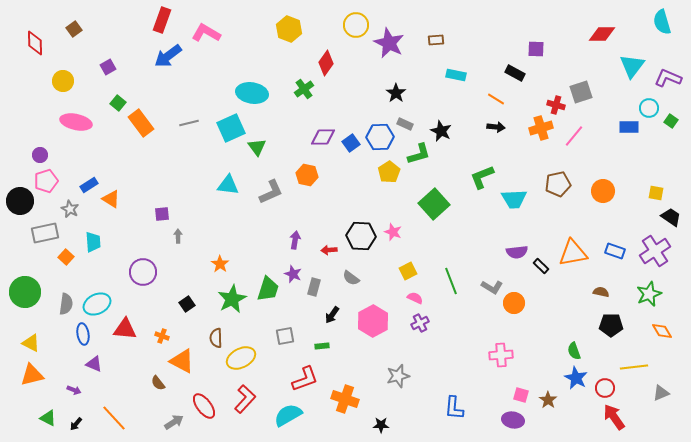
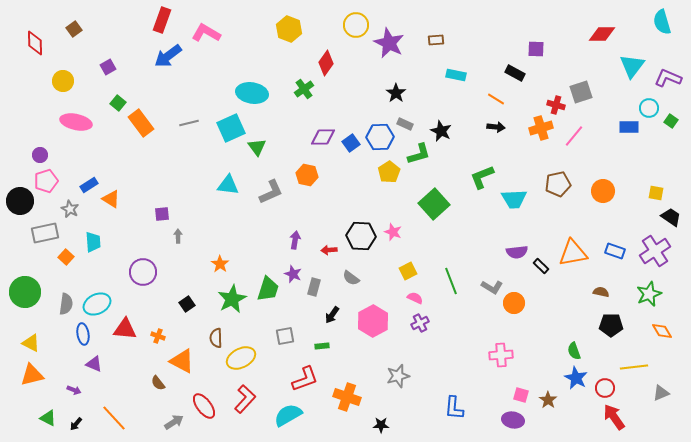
orange cross at (162, 336): moved 4 px left
orange cross at (345, 399): moved 2 px right, 2 px up
